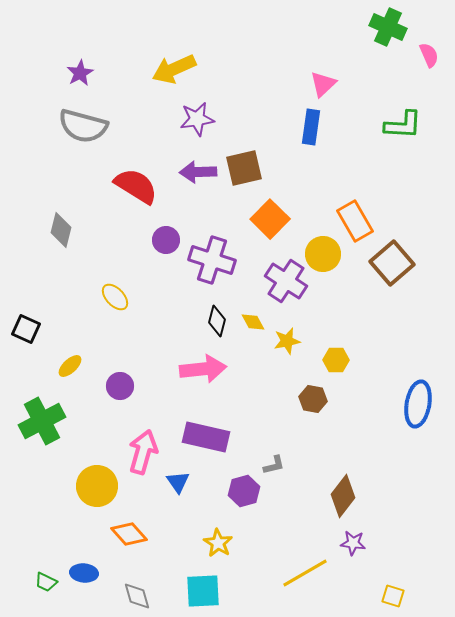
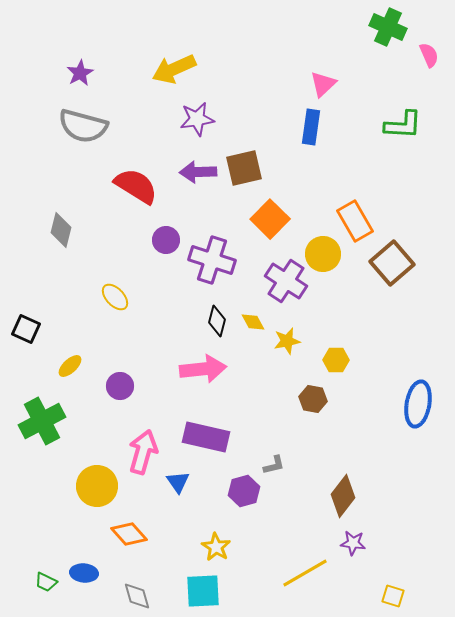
yellow star at (218, 543): moved 2 px left, 4 px down
